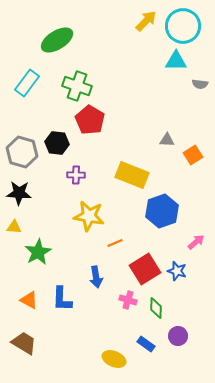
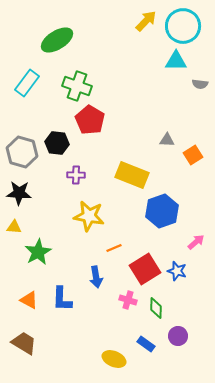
orange line: moved 1 px left, 5 px down
